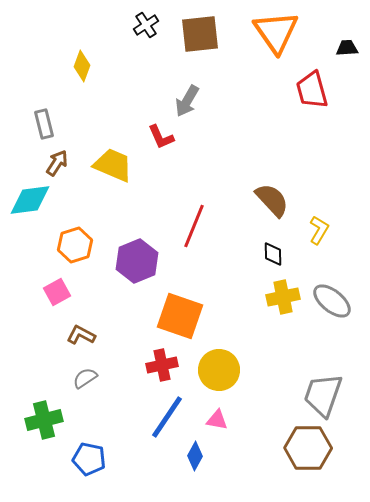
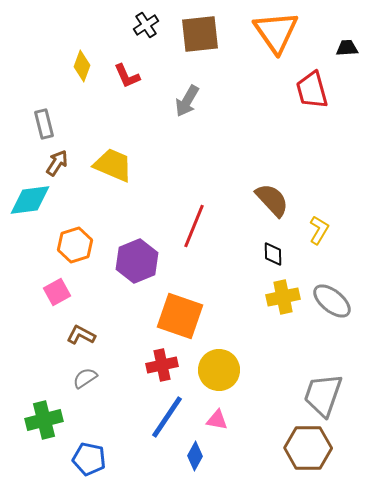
red L-shape: moved 34 px left, 61 px up
